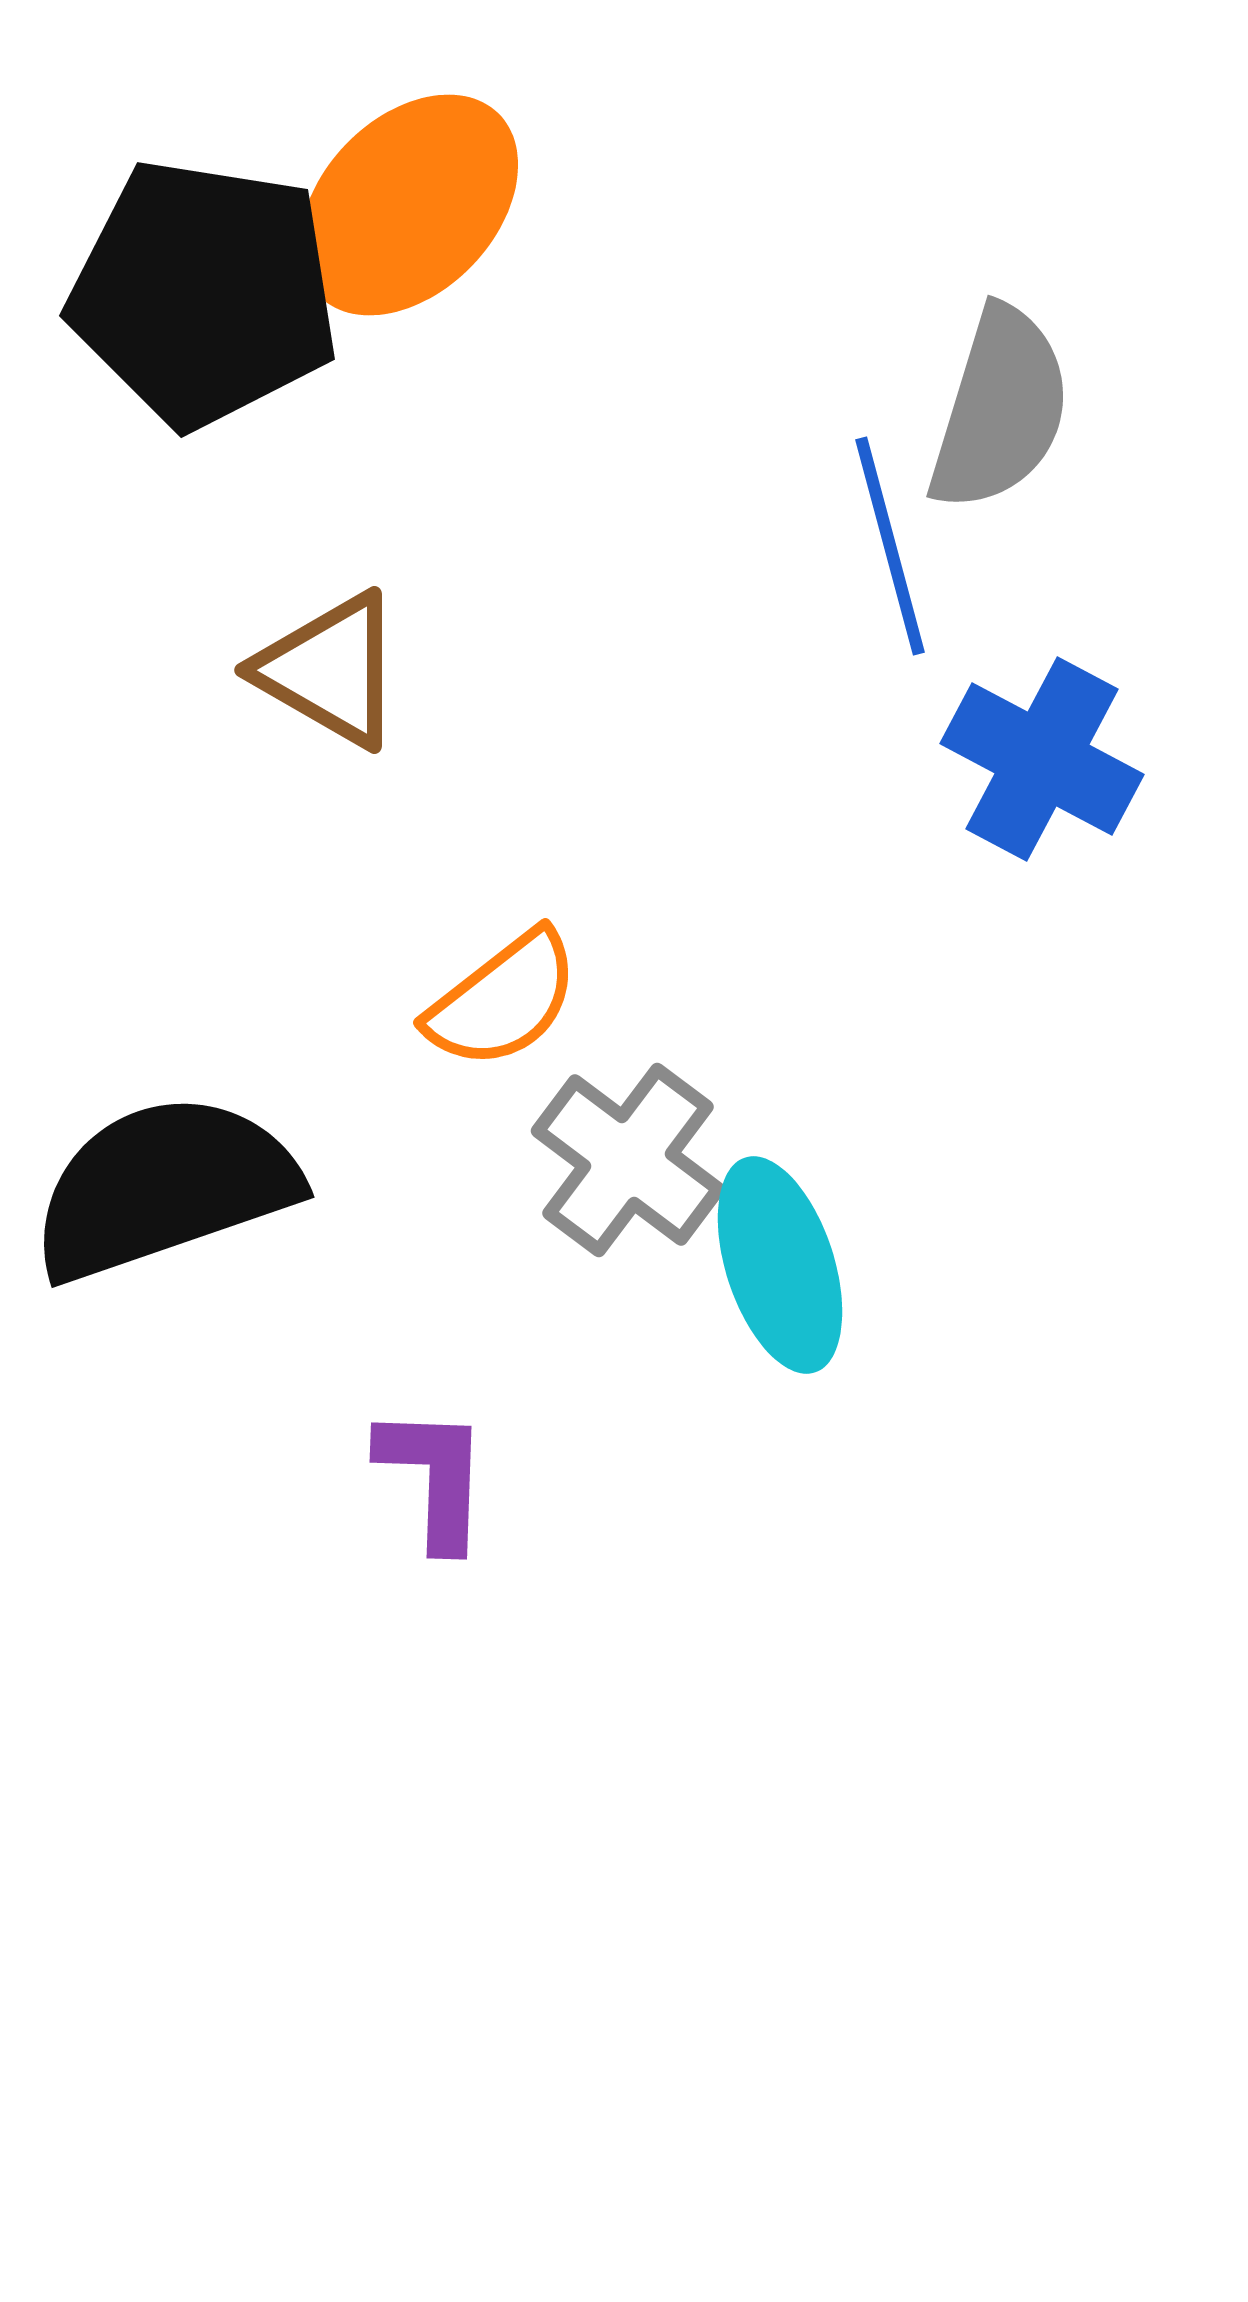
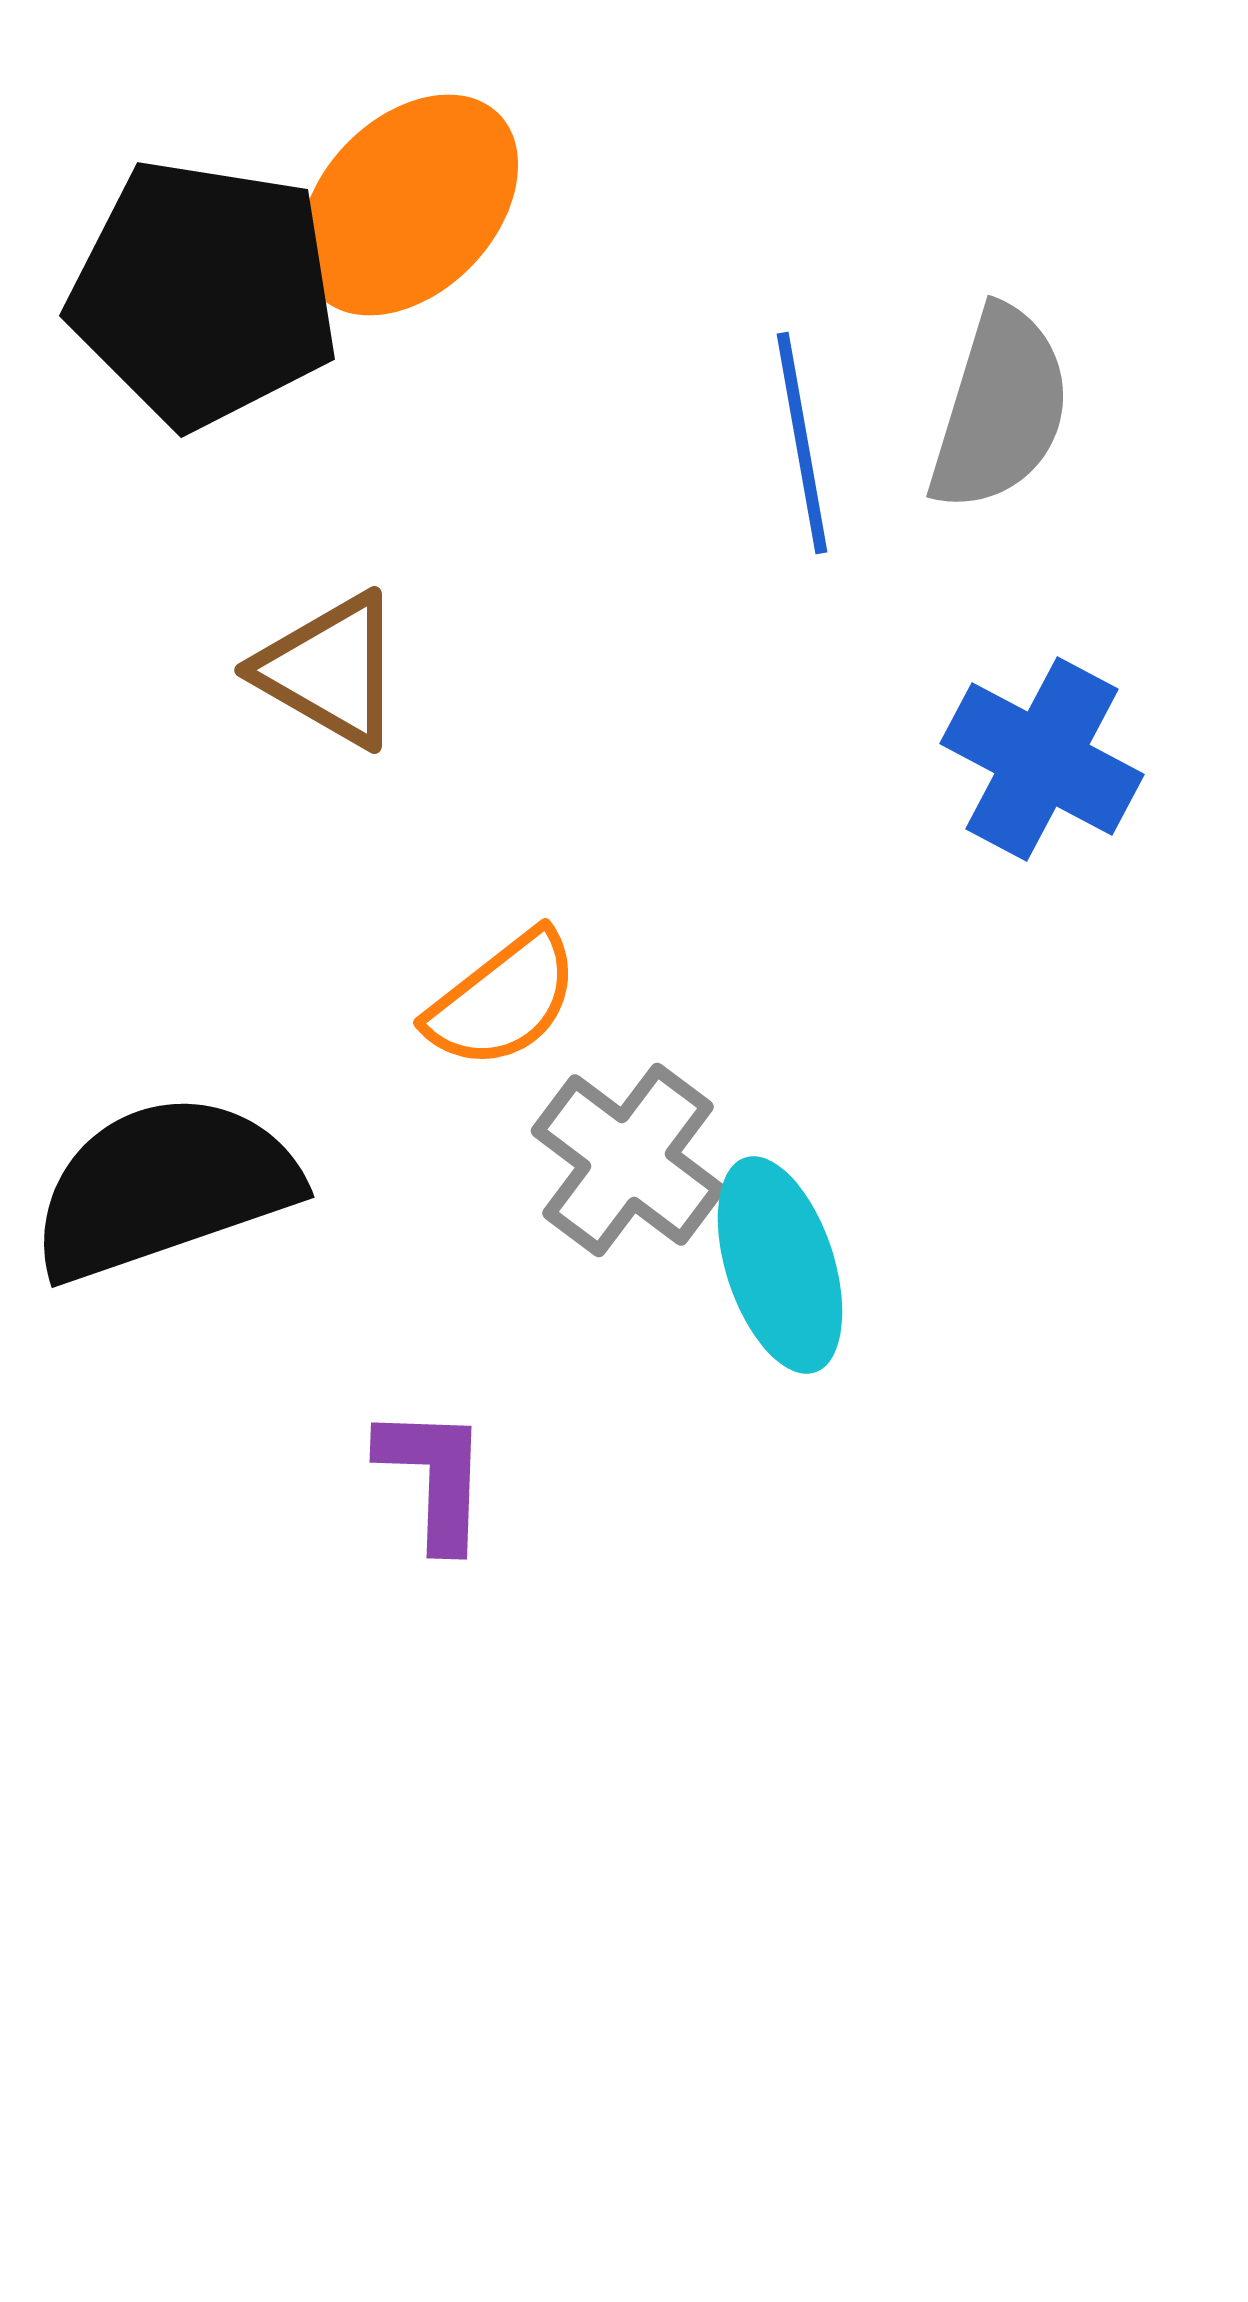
blue line: moved 88 px left, 103 px up; rotated 5 degrees clockwise
